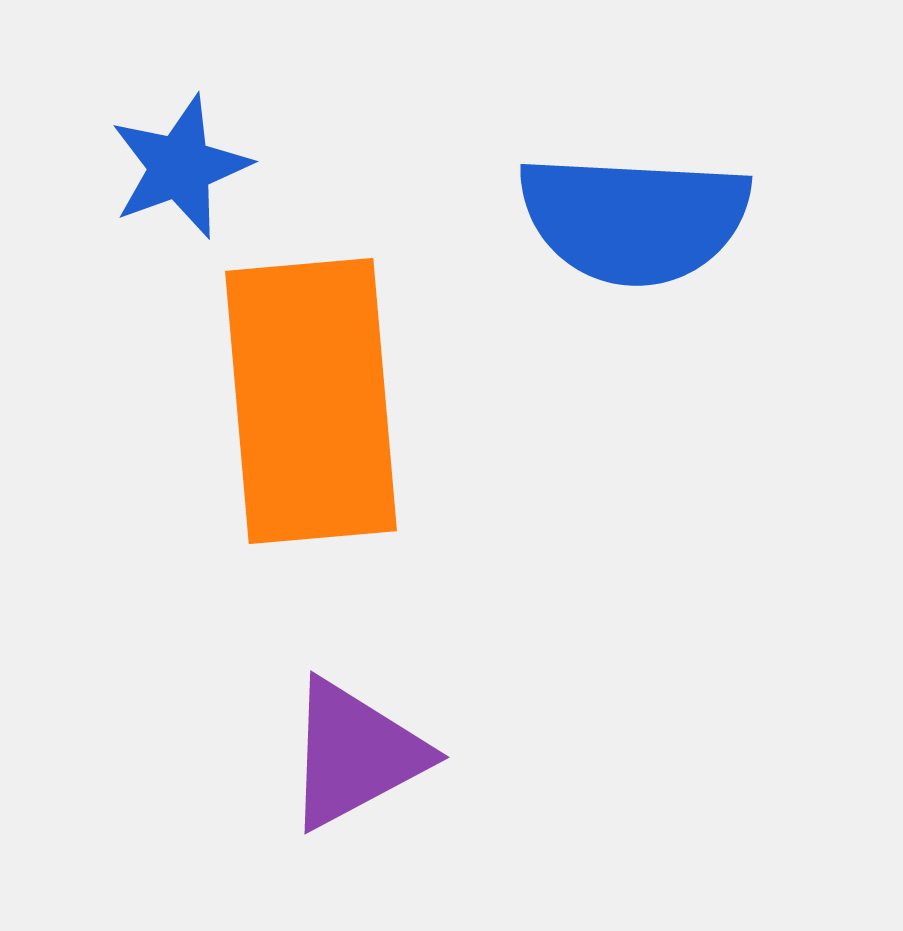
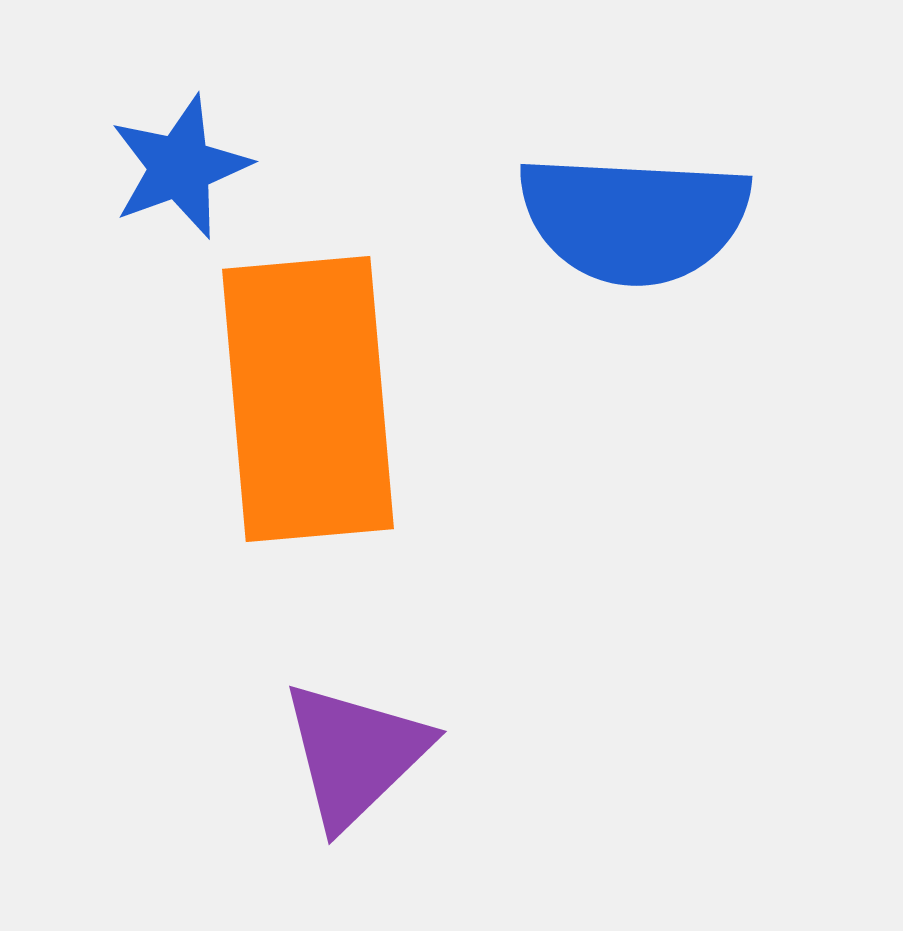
orange rectangle: moved 3 px left, 2 px up
purple triangle: rotated 16 degrees counterclockwise
